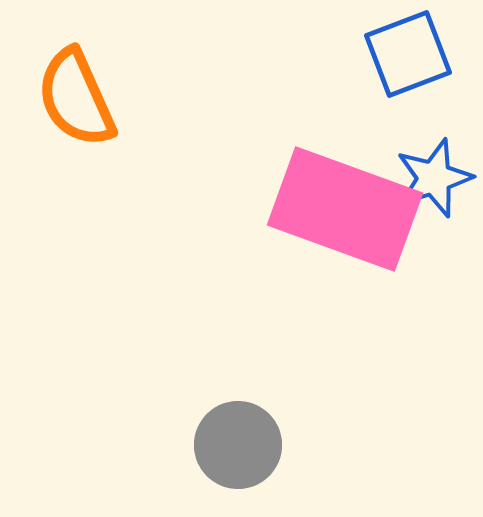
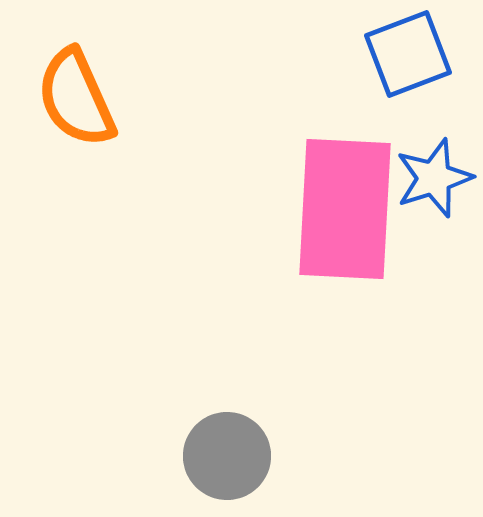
pink rectangle: rotated 73 degrees clockwise
gray circle: moved 11 px left, 11 px down
